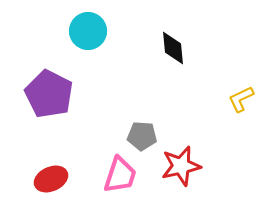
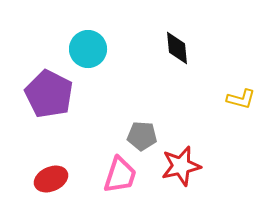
cyan circle: moved 18 px down
black diamond: moved 4 px right
yellow L-shape: rotated 140 degrees counterclockwise
